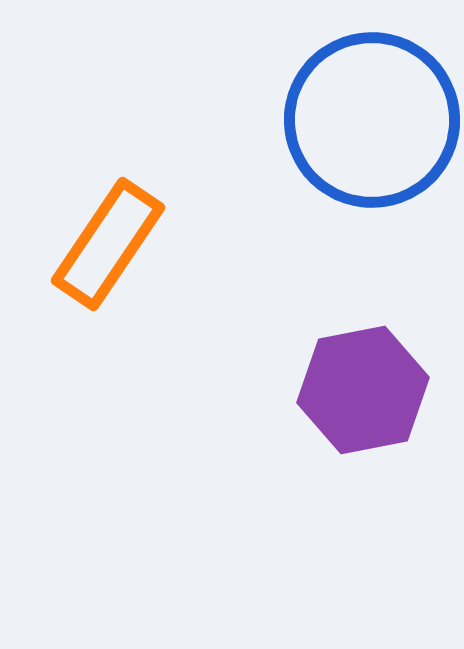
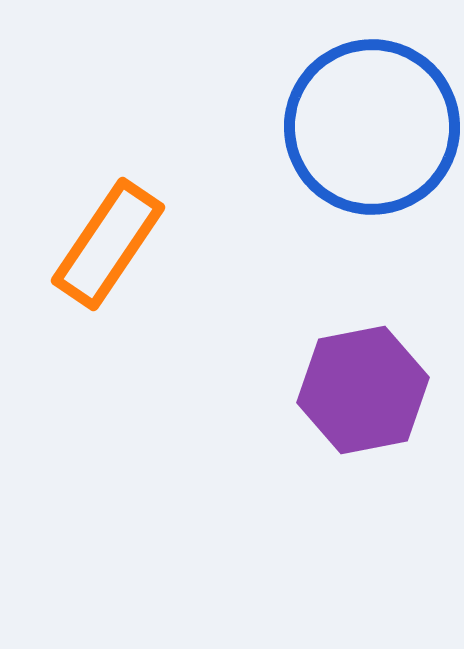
blue circle: moved 7 px down
